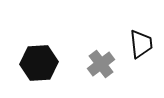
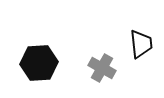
gray cross: moved 1 px right, 4 px down; rotated 24 degrees counterclockwise
